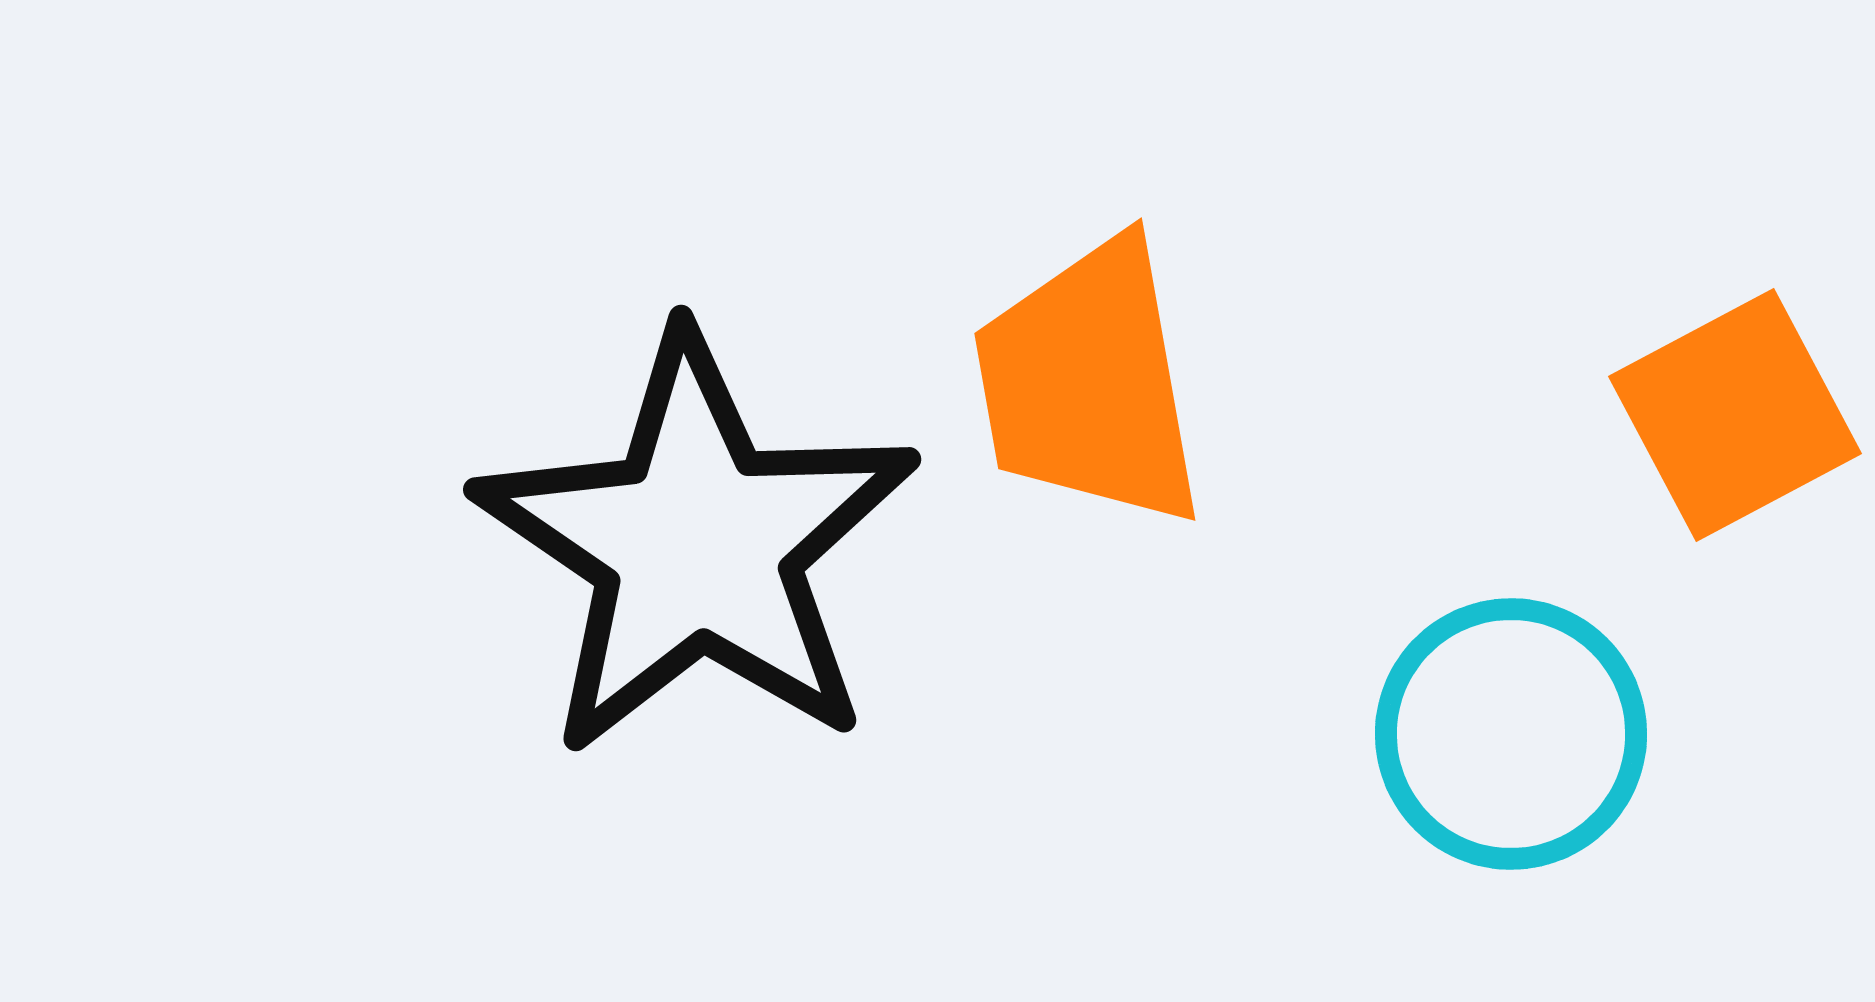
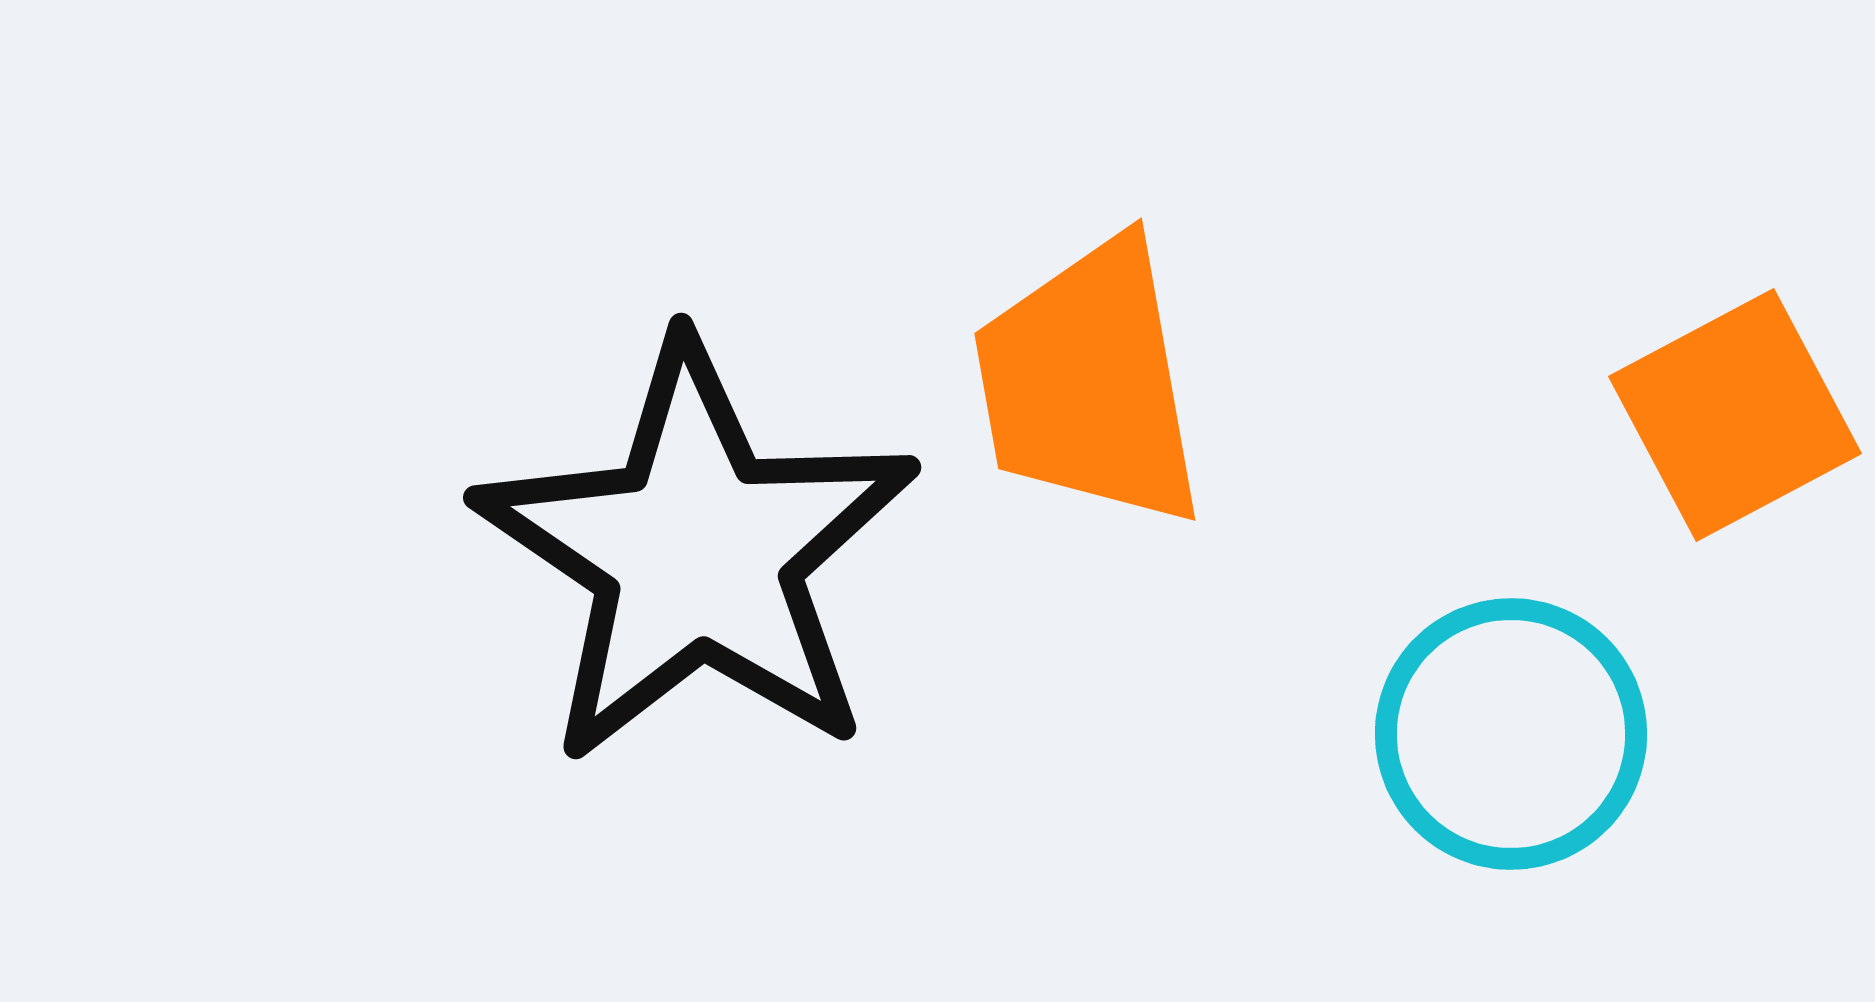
black star: moved 8 px down
